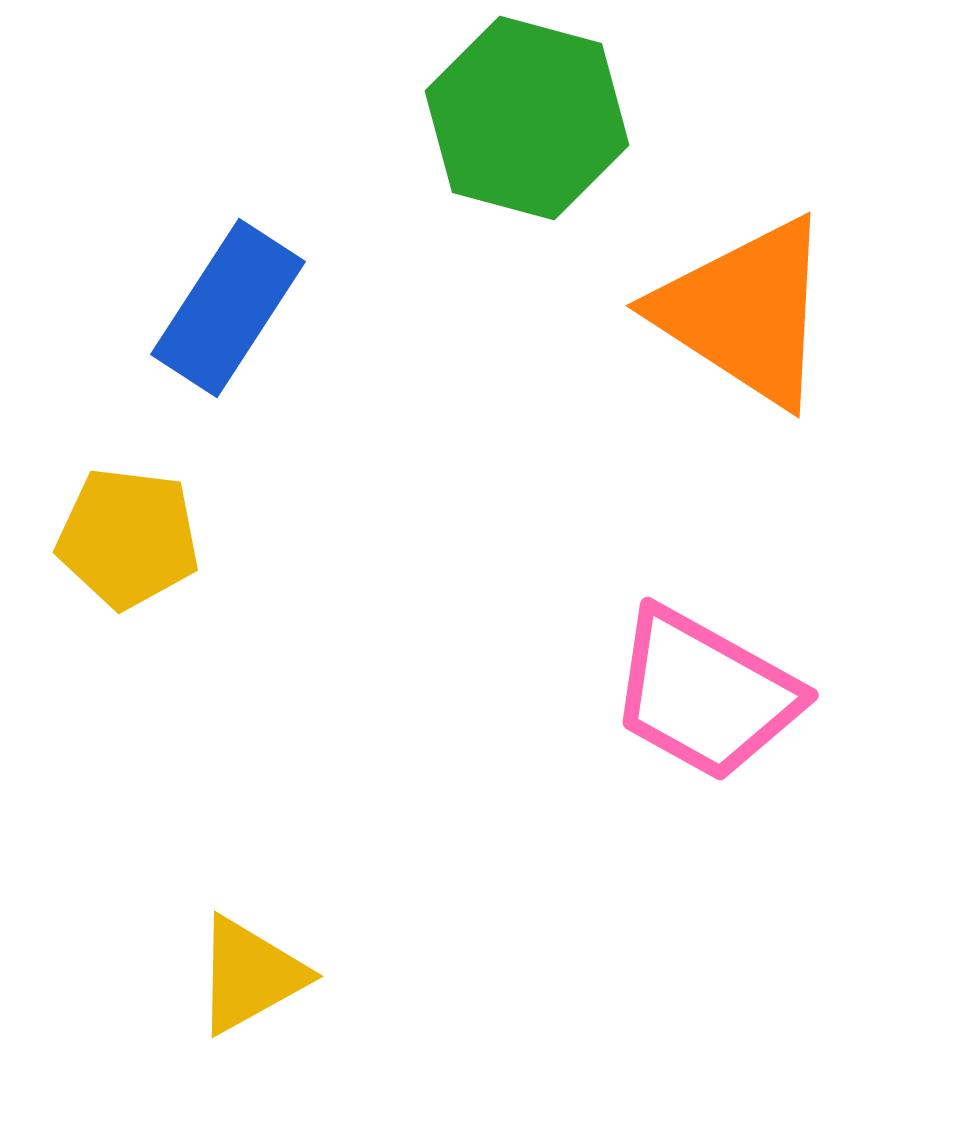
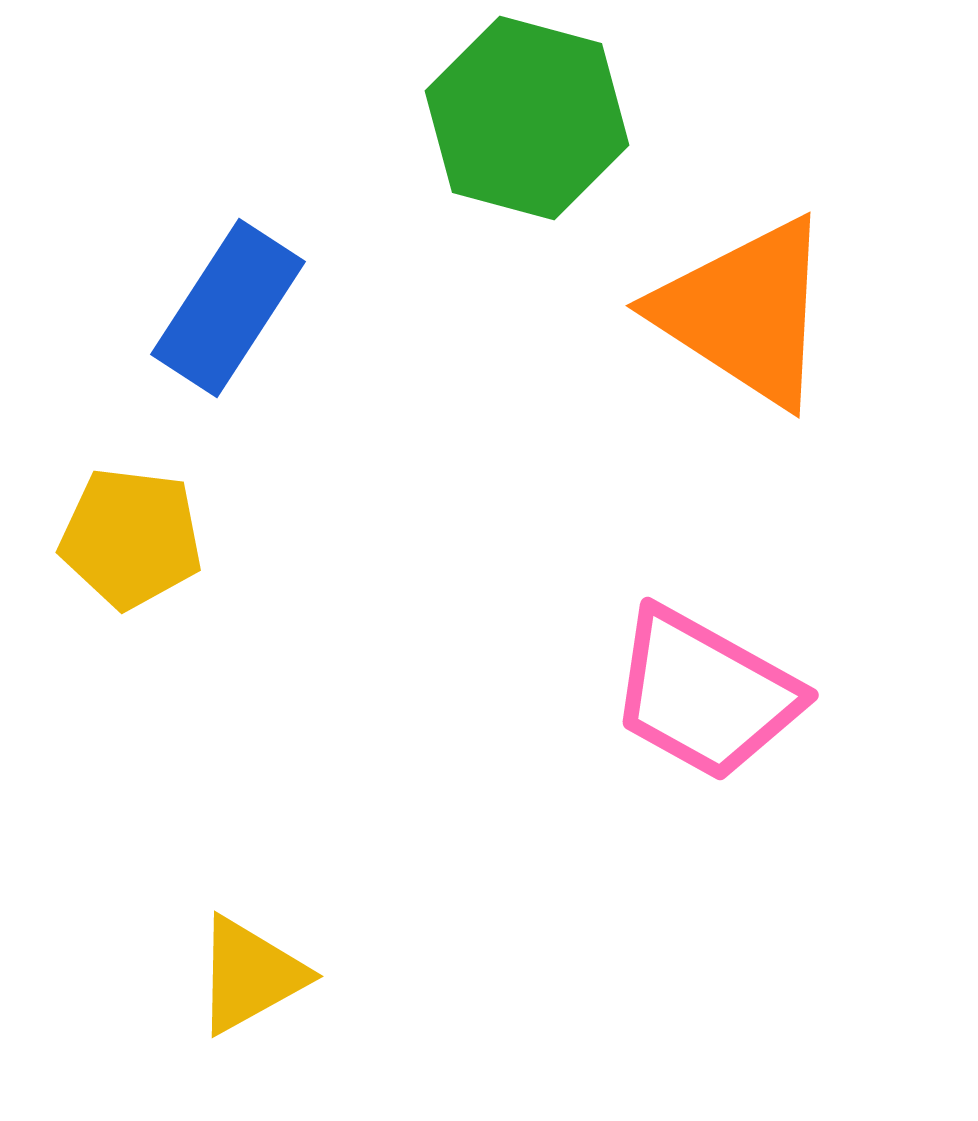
yellow pentagon: moved 3 px right
